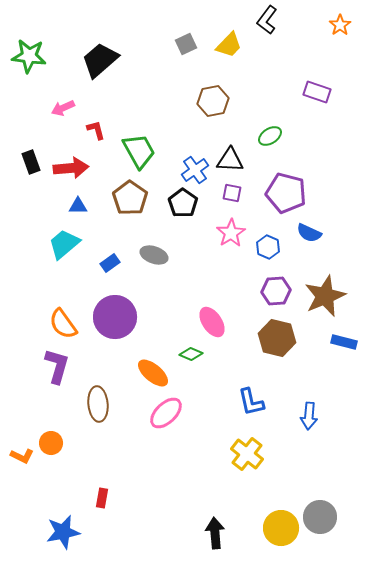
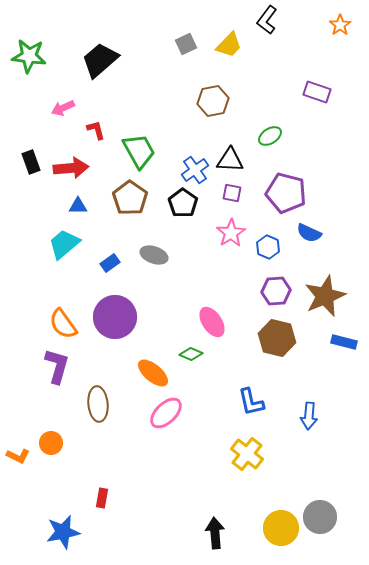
orange L-shape at (22, 456): moved 4 px left
